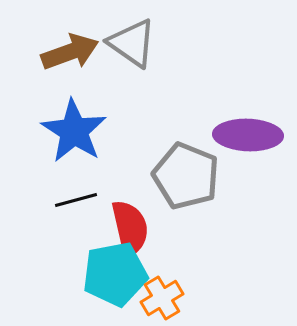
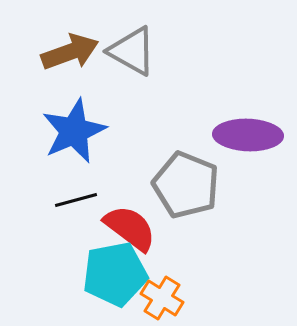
gray triangle: moved 8 px down; rotated 6 degrees counterclockwise
blue star: rotated 16 degrees clockwise
gray pentagon: moved 9 px down
red semicircle: rotated 40 degrees counterclockwise
orange cross: rotated 27 degrees counterclockwise
